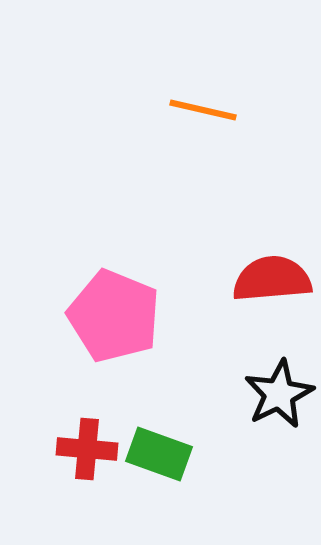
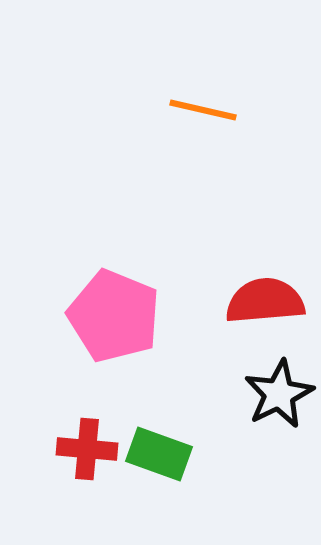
red semicircle: moved 7 px left, 22 px down
